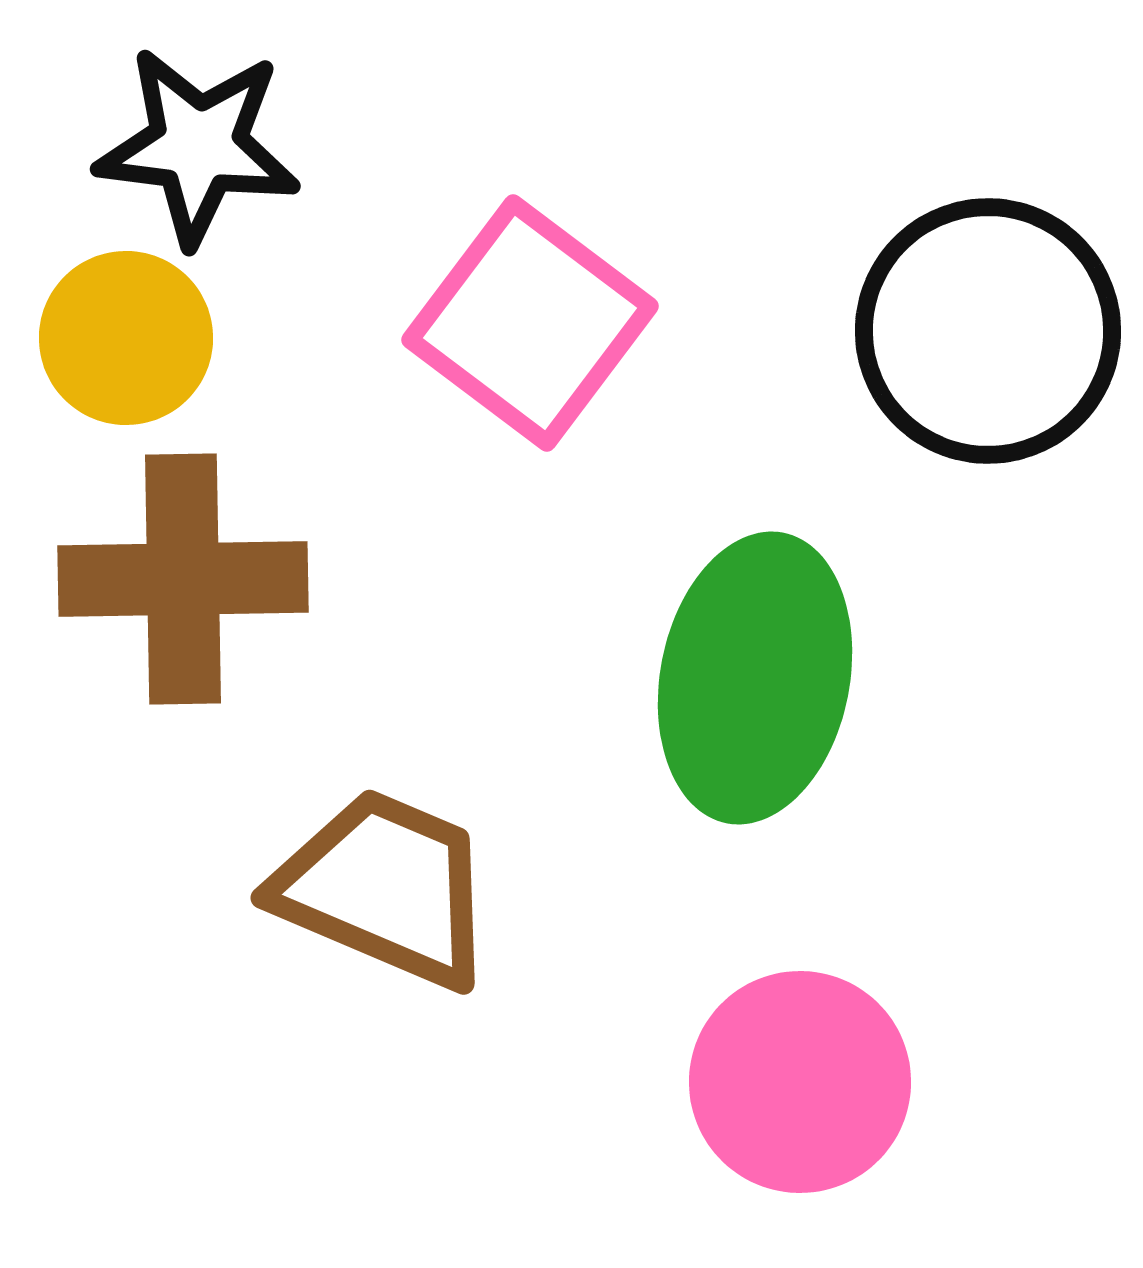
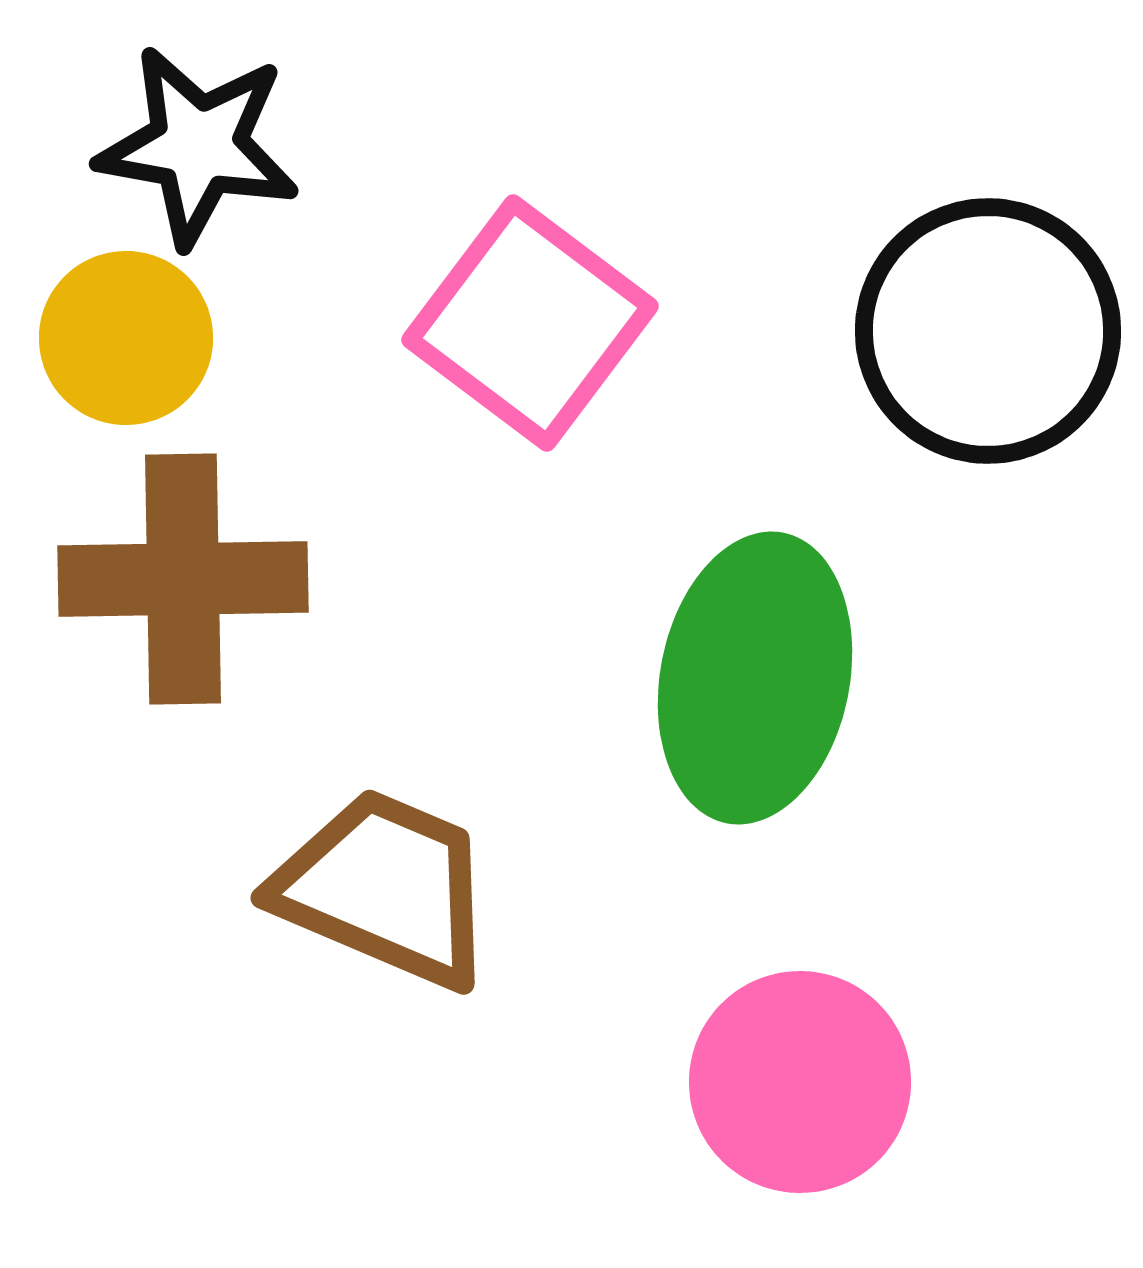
black star: rotated 3 degrees clockwise
